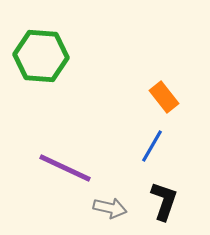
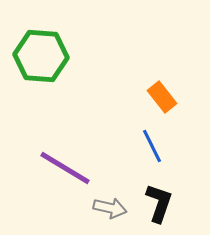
orange rectangle: moved 2 px left
blue line: rotated 56 degrees counterclockwise
purple line: rotated 6 degrees clockwise
black L-shape: moved 5 px left, 2 px down
